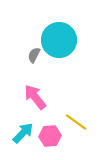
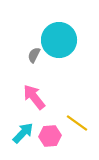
pink arrow: moved 1 px left
yellow line: moved 1 px right, 1 px down
